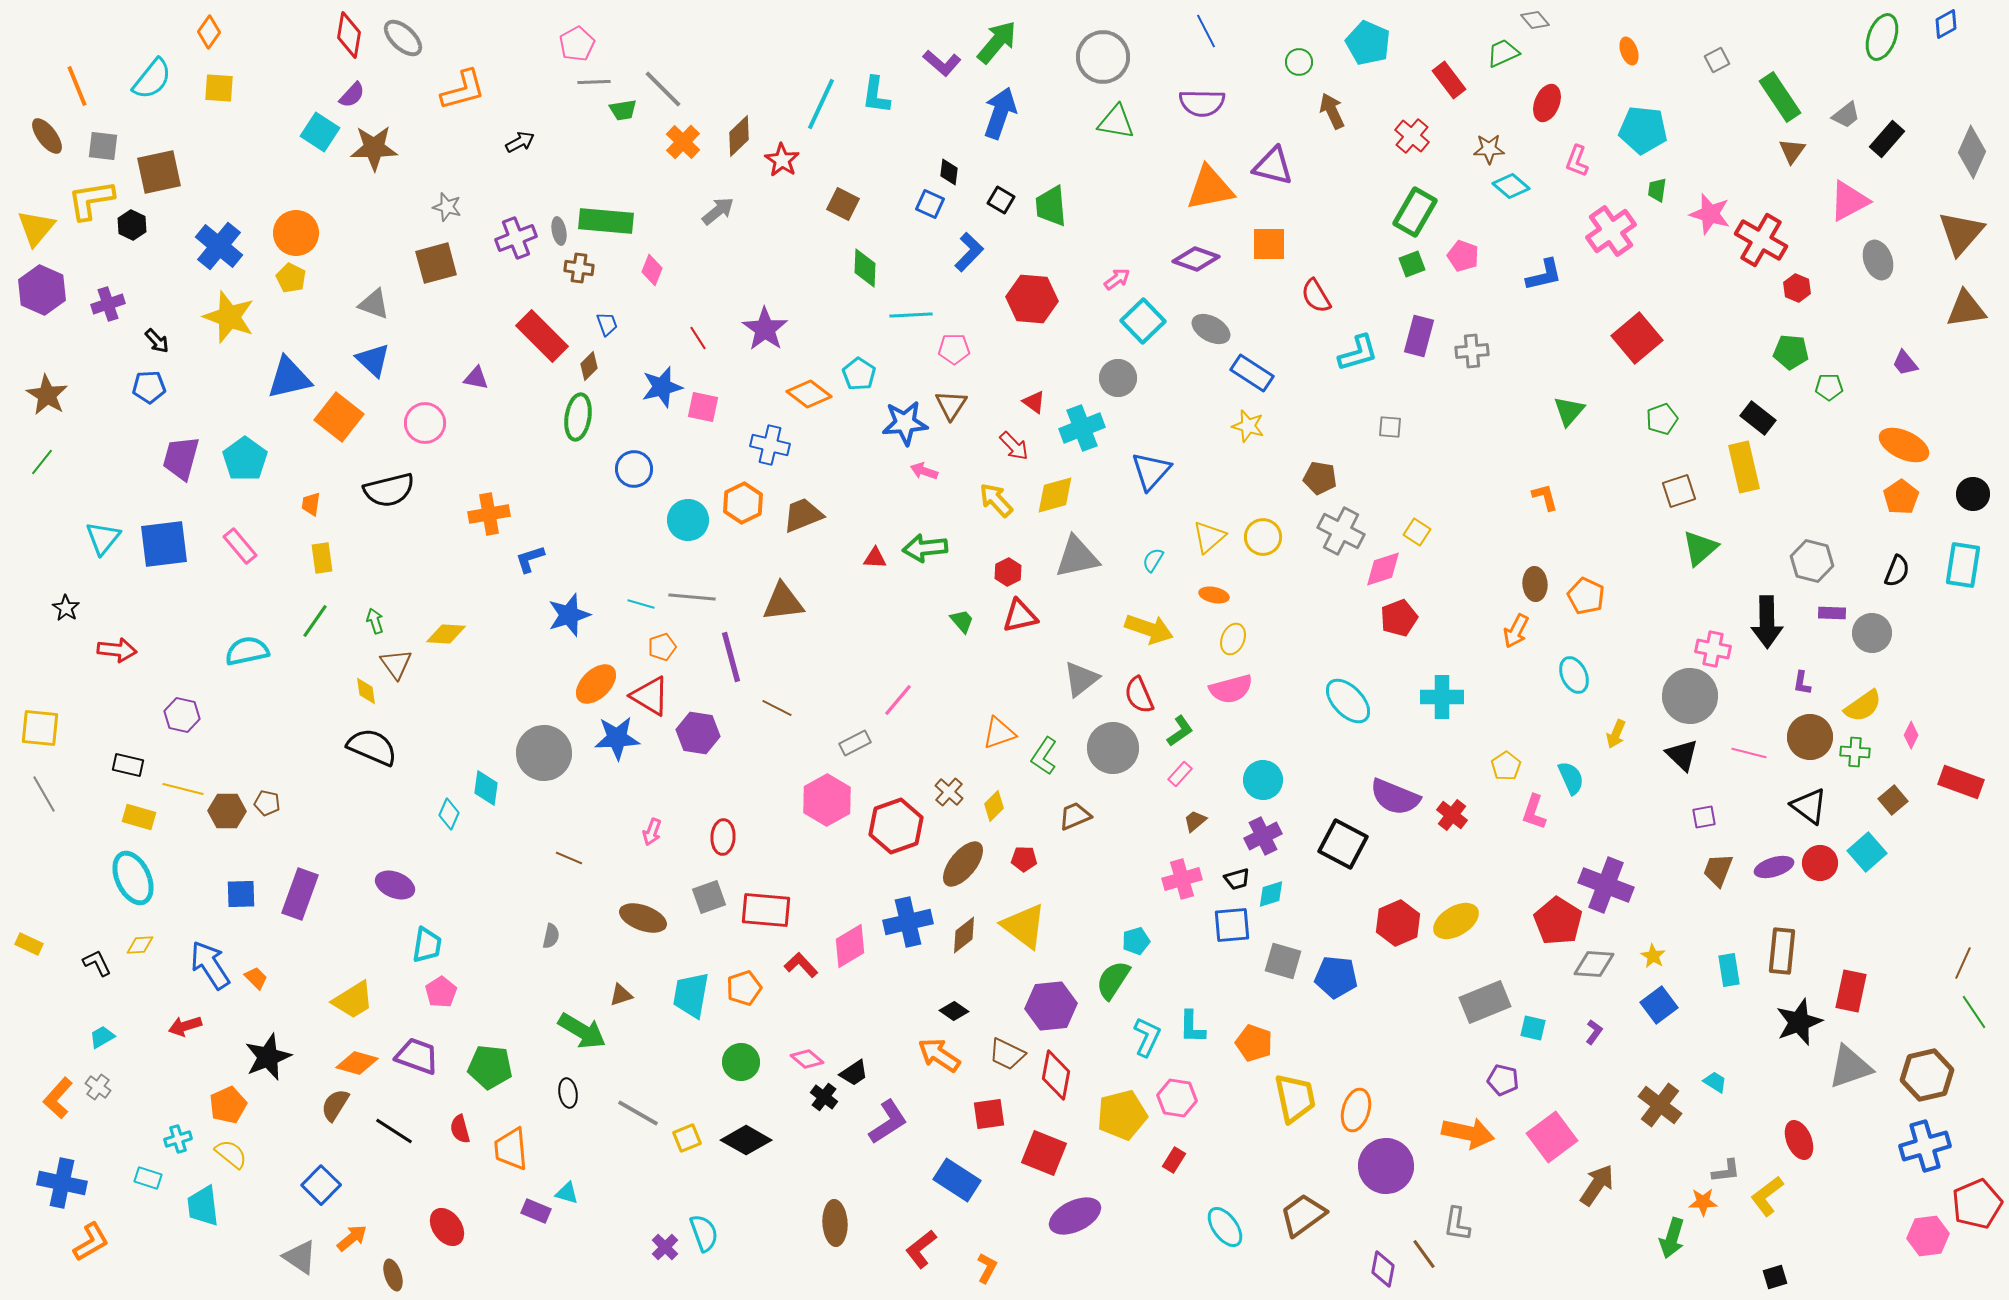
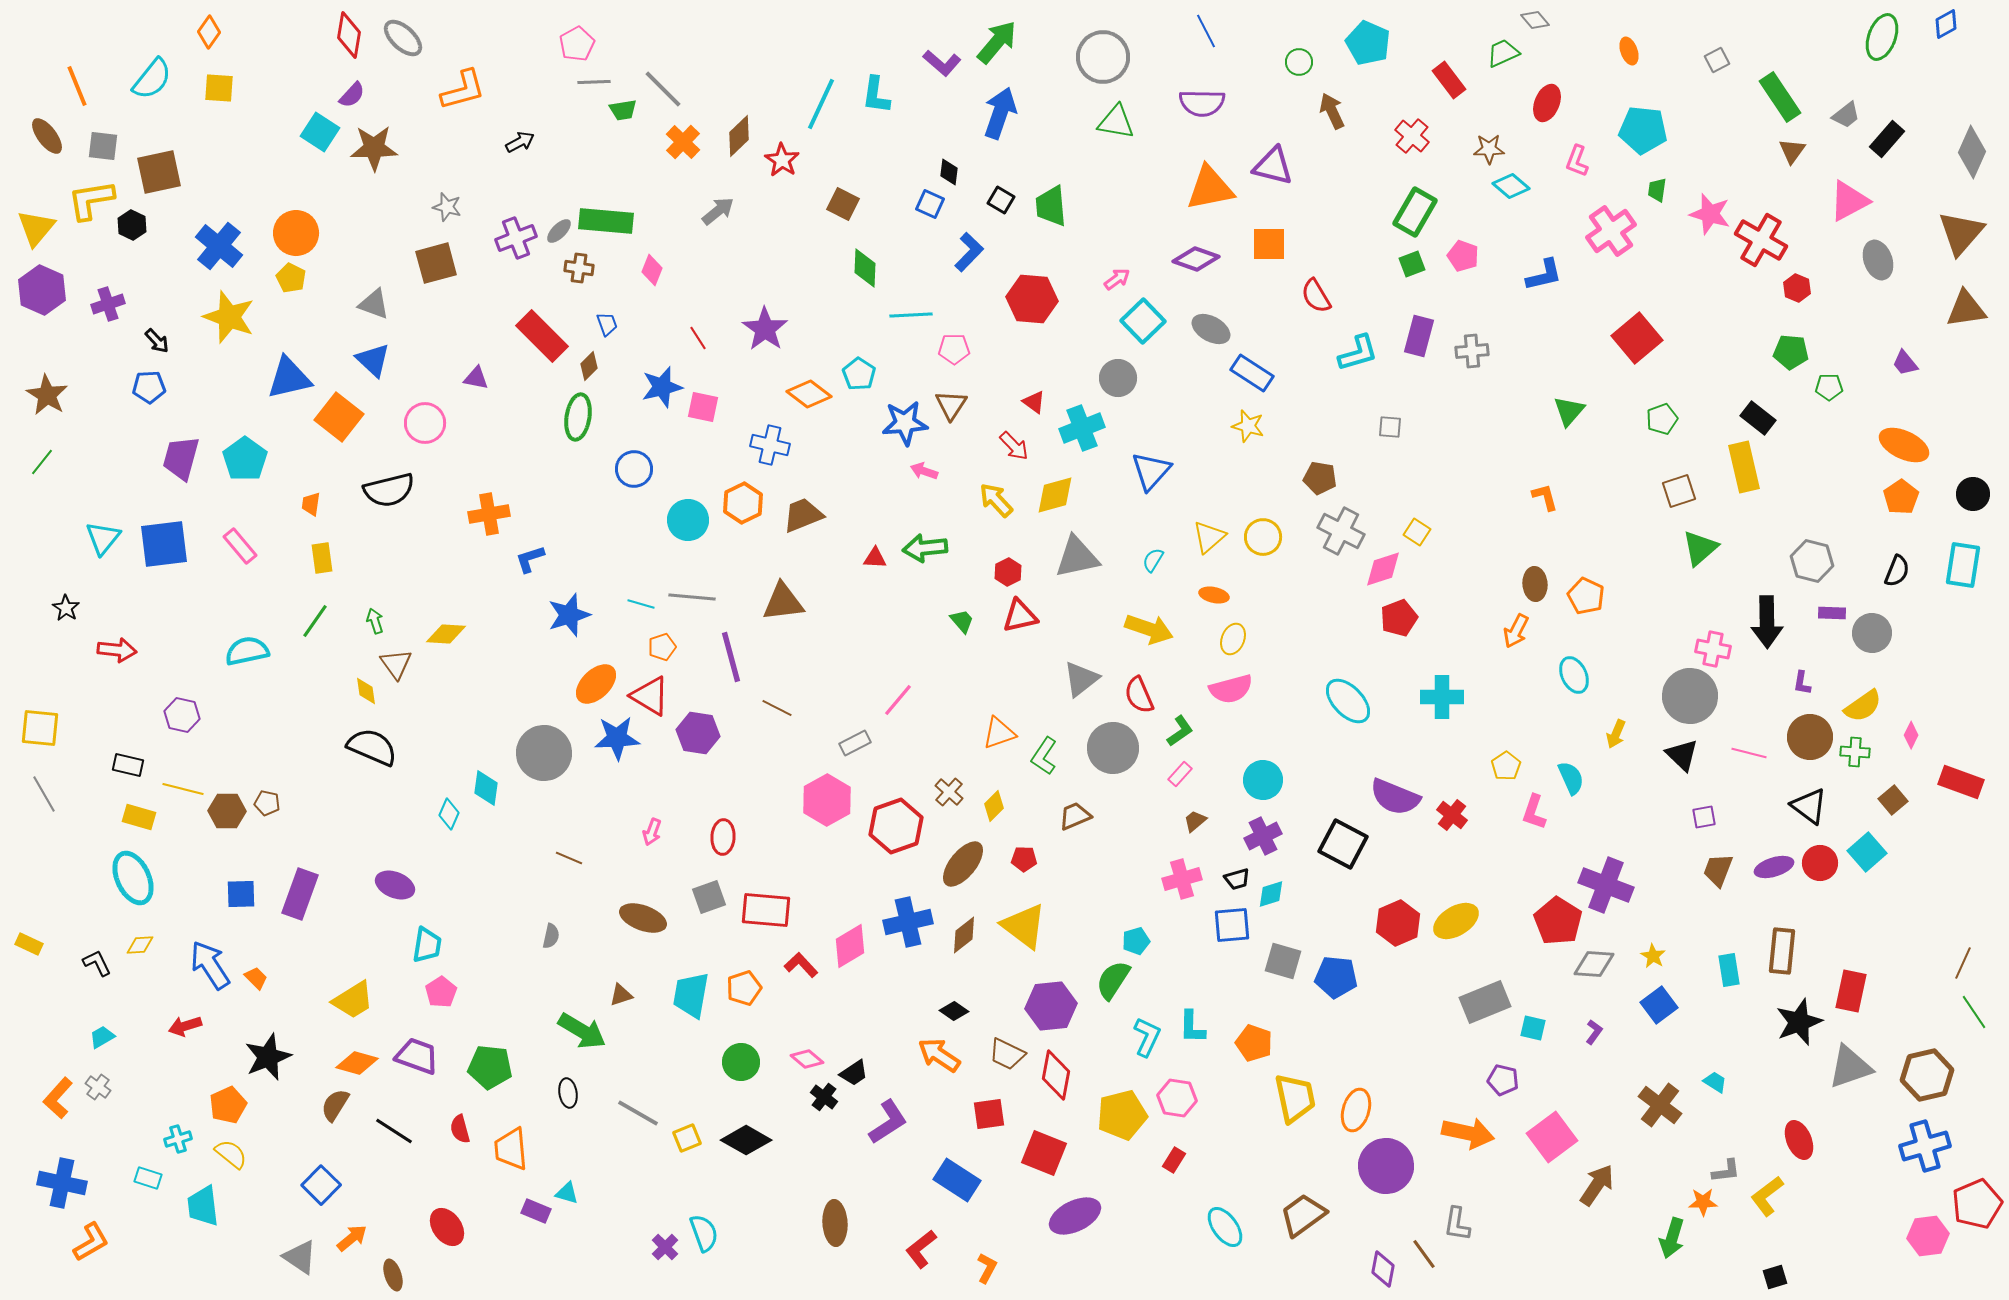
gray ellipse at (559, 231): rotated 56 degrees clockwise
